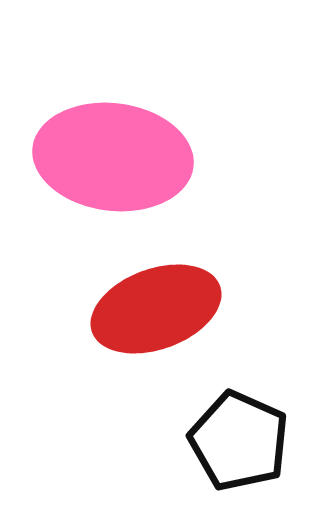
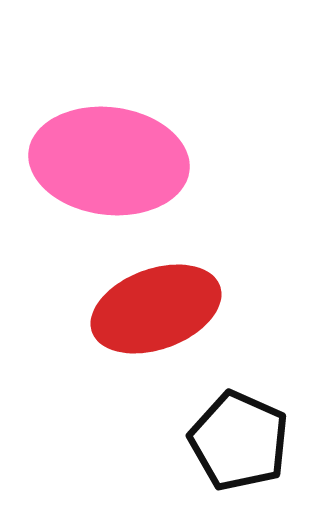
pink ellipse: moved 4 px left, 4 px down
